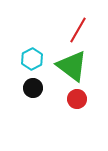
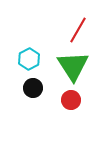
cyan hexagon: moved 3 px left
green triangle: moved 1 px right; rotated 20 degrees clockwise
red circle: moved 6 px left, 1 px down
